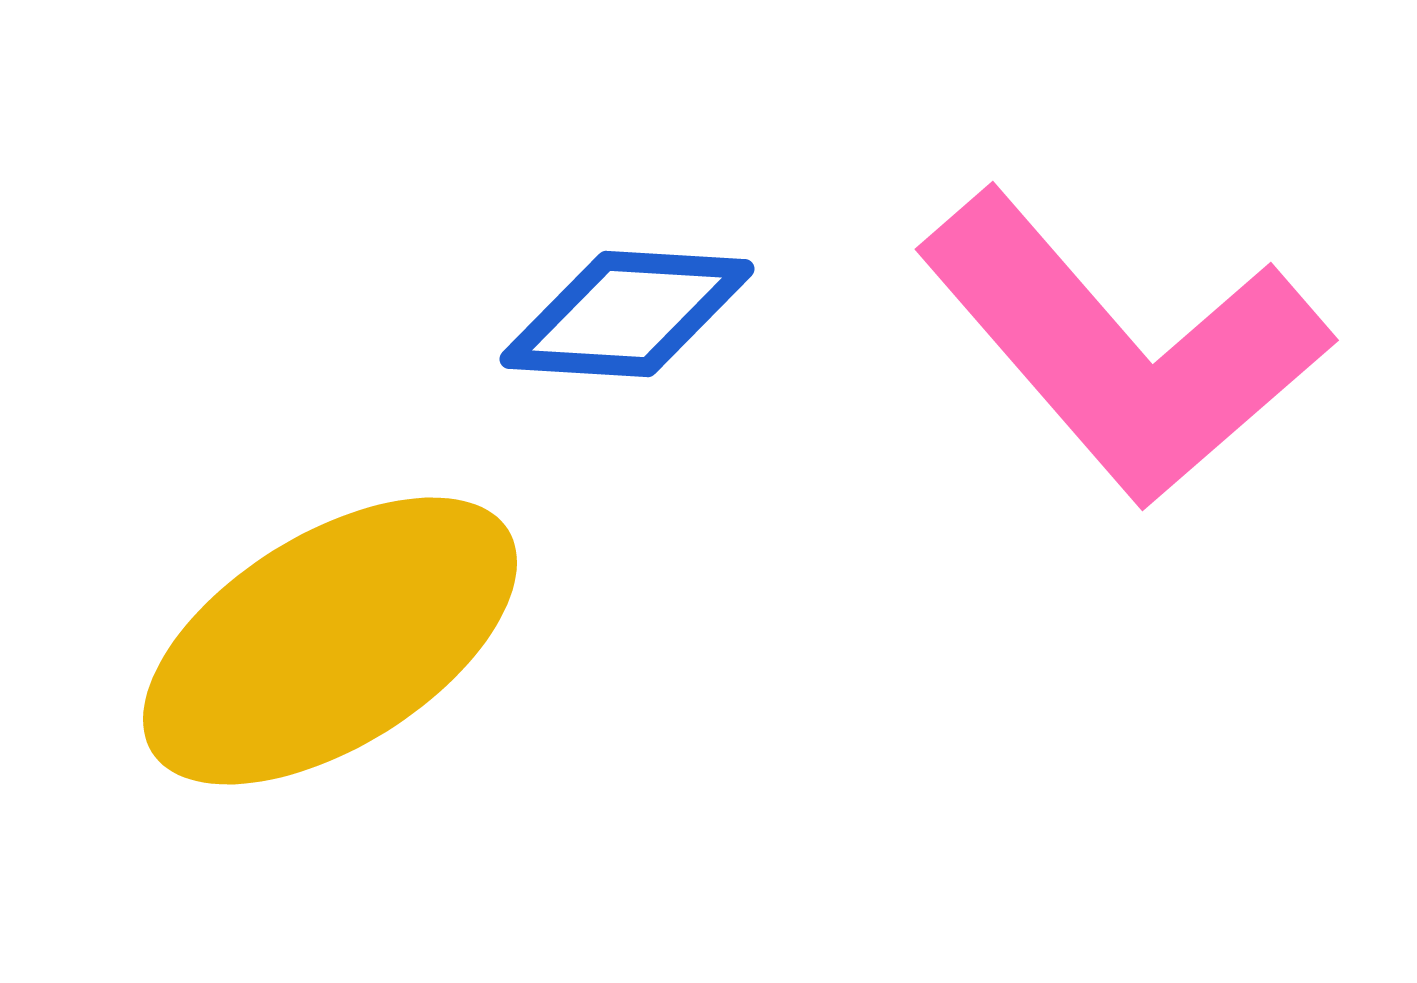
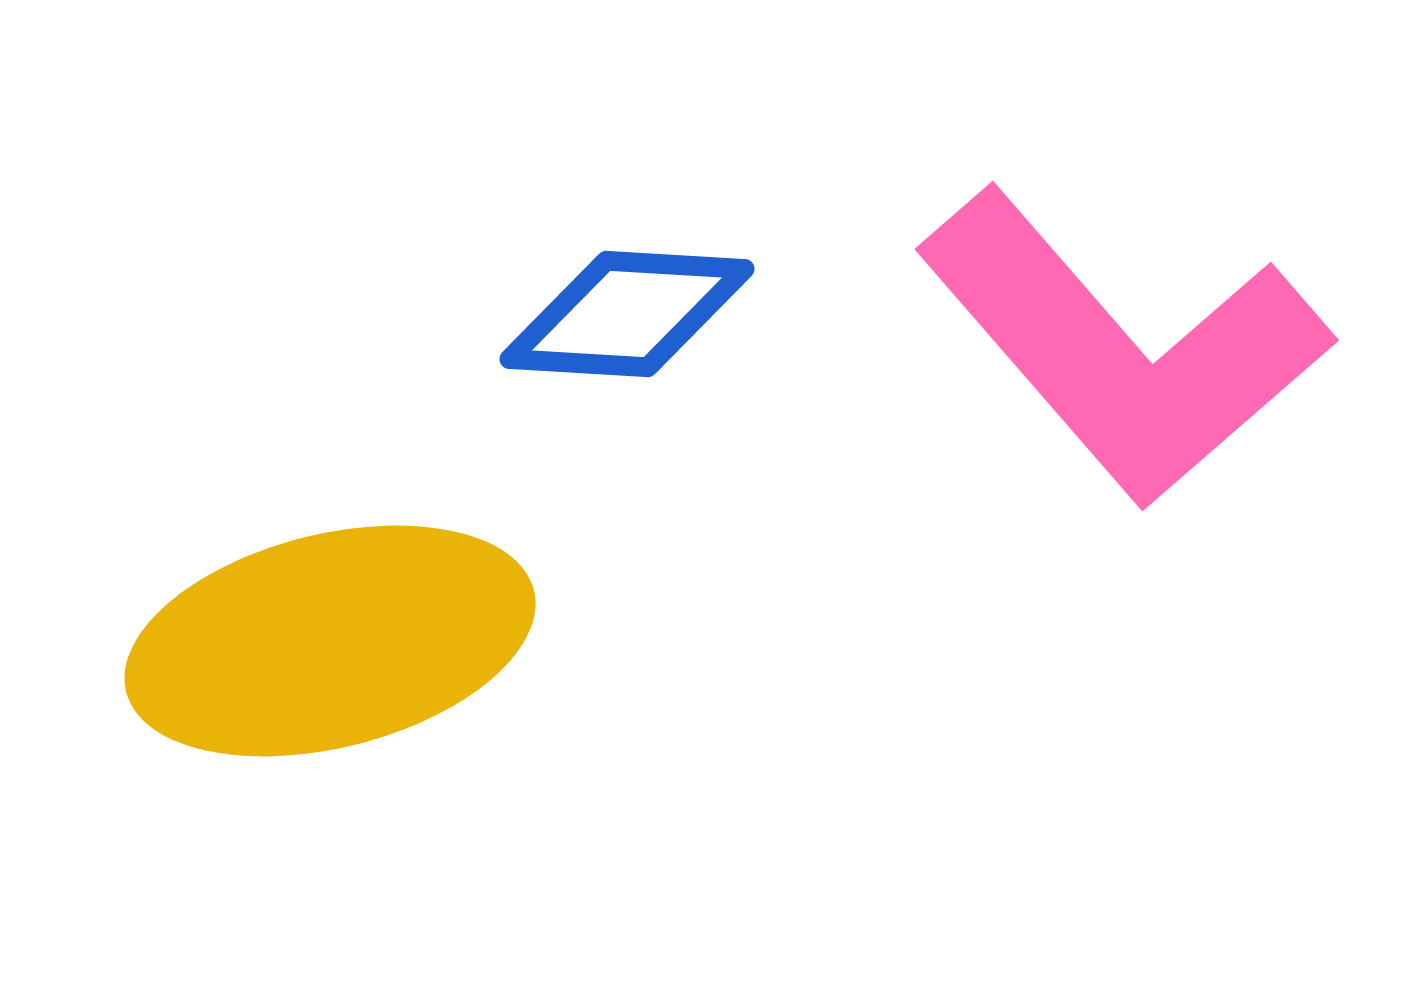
yellow ellipse: rotated 18 degrees clockwise
